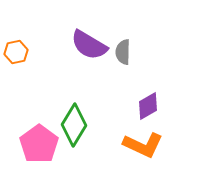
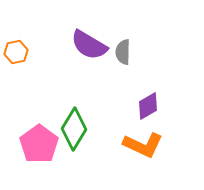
green diamond: moved 4 px down
